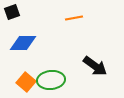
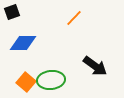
orange line: rotated 36 degrees counterclockwise
